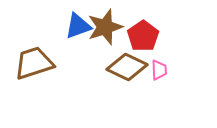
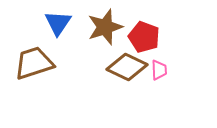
blue triangle: moved 20 px left, 3 px up; rotated 36 degrees counterclockwise
red pentagon: moved 1 px right, 1 px down; rotated 16 degrees counterclockwise
